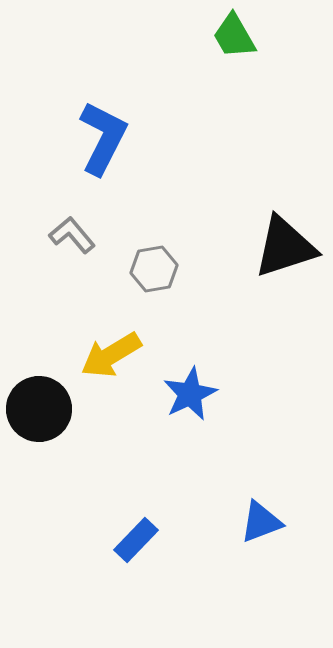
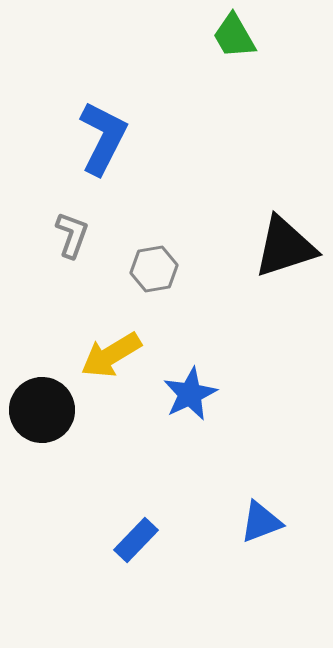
gray L-shape: rotated 60 degrees clockwise
black circle: moved 3 px right, 1 px down
